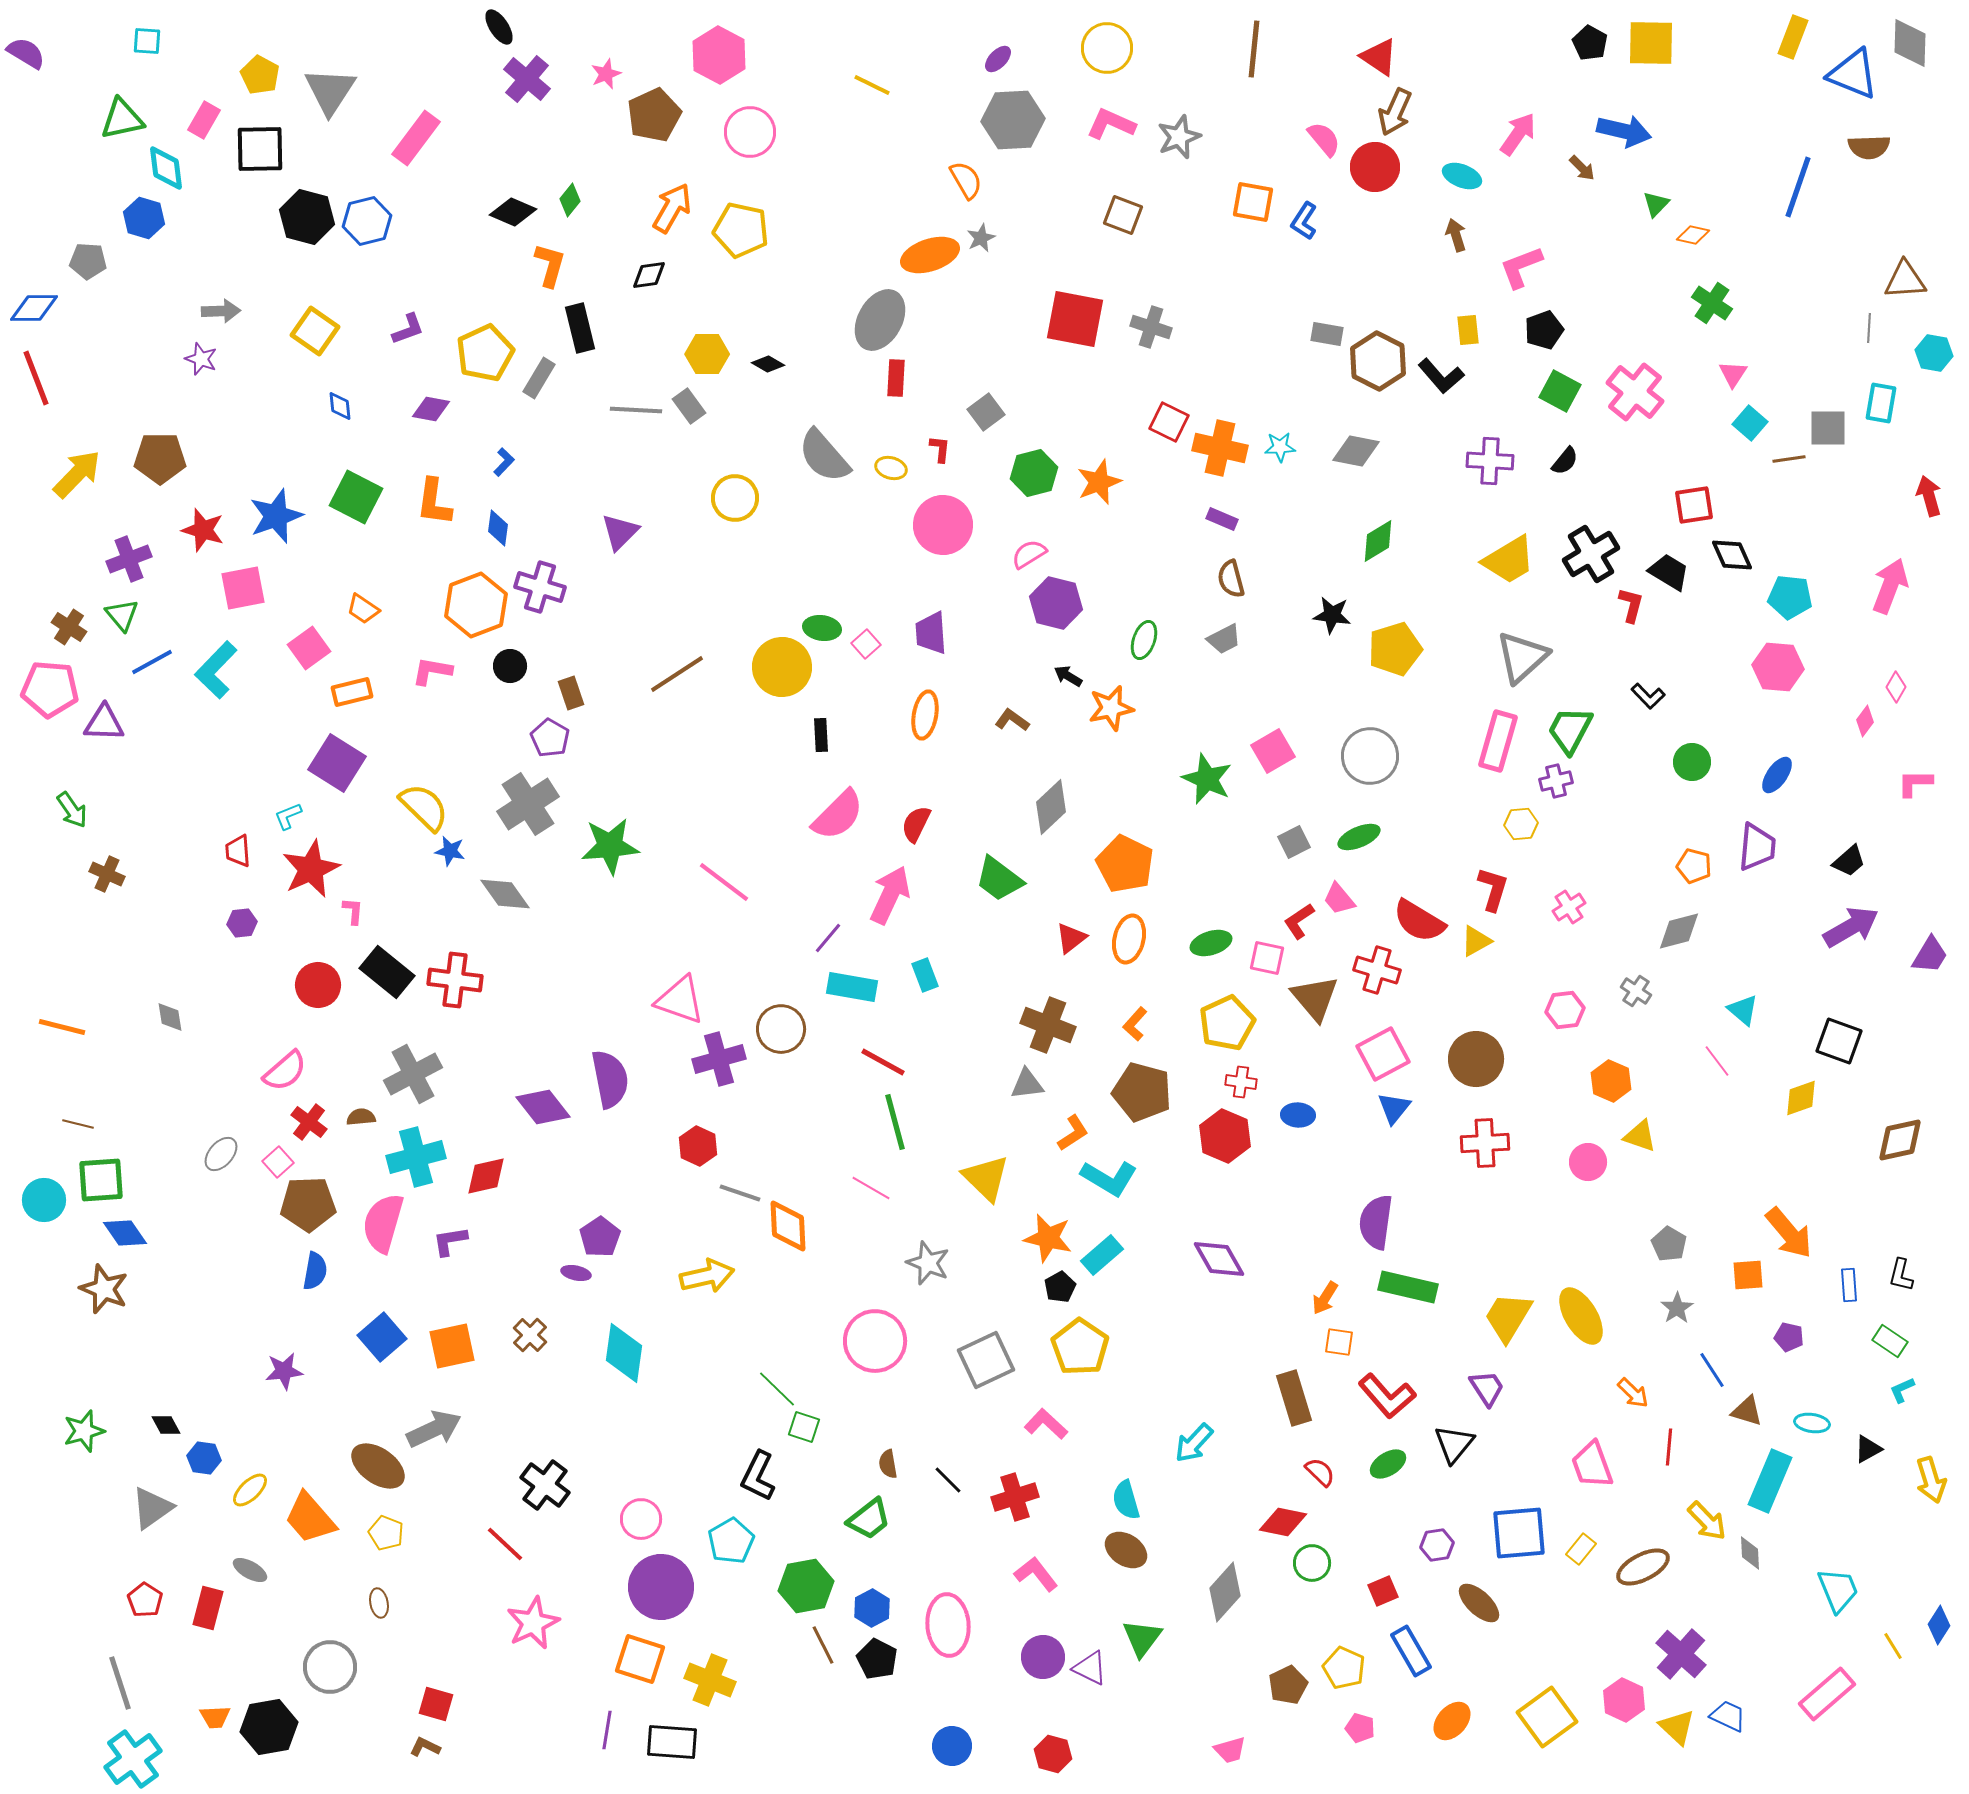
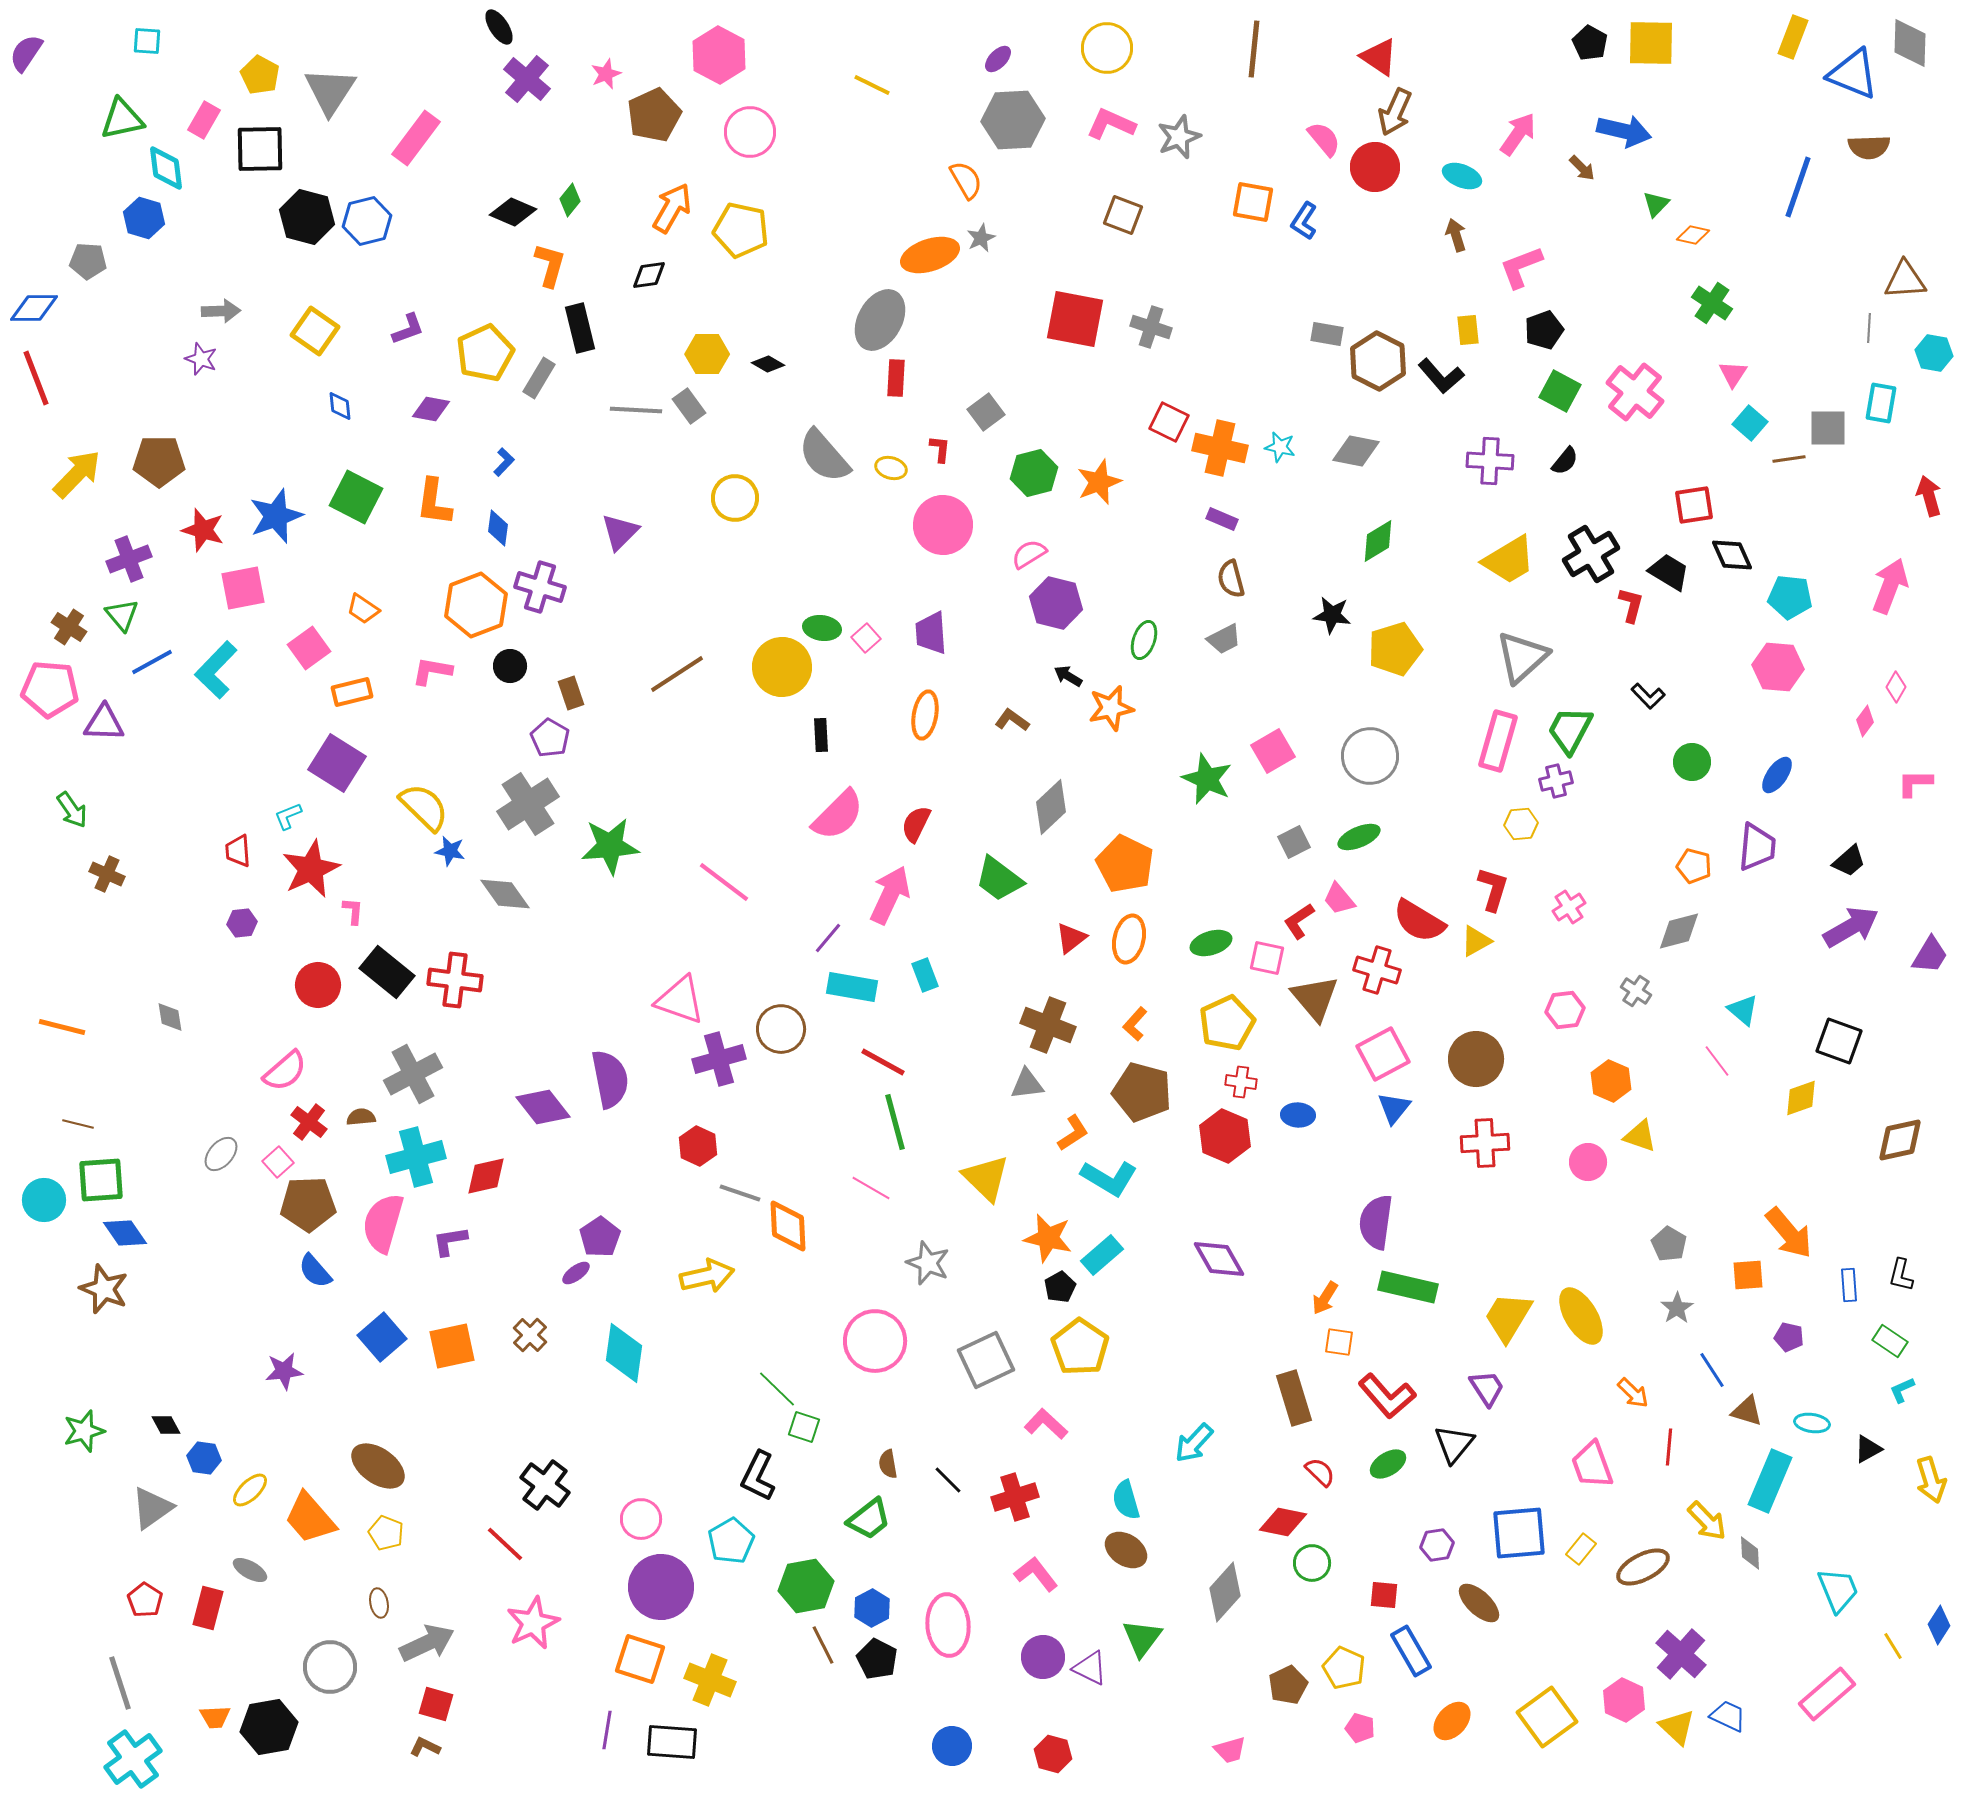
purple semicircle at (26, 53): rotated 87 degrees counterclockwise
cyan star at (1280, 447): rotated 16 degrees clockwise
brown pentagon at (160, 458): moved 1 px left, 3 px down
pink square at (866, 644): moved 6 px up
blue semicircle at (315, 1271): rotated 129 degrees clockwise
purple ellipse at (576, 1273): rotated 48 degrees counterclockwise
gray arrow at (434, 1429): moved 7 px left, 214 px down
red square at (1383, 1591): moved 1 px right, 4 px down; rotated 28 degrees clockwise
